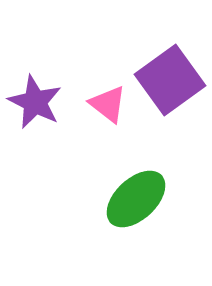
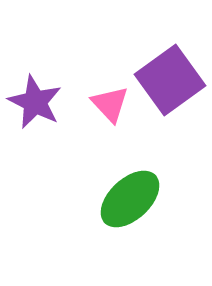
pink triangle: moved 2 px right; rotated 9 degrees clockwise
green ellipse: moved 6 px left
